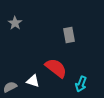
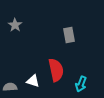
gray star: moved 2 px down
red semicircle: moved 2 px down; rotated 40 degrees clockwise
gray semicircle: rotated 24 degrees clockwise
